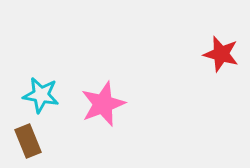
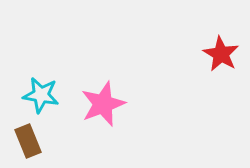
red star: rotated 15 degrees clockwise
